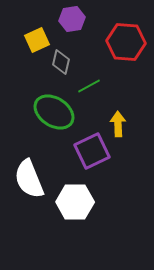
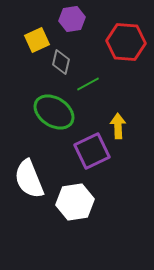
green line: moved 1 px left, 2 px up
yellow arrow: moved 2 px down
white hexagon: rotated 9 degrees counterclockwise
